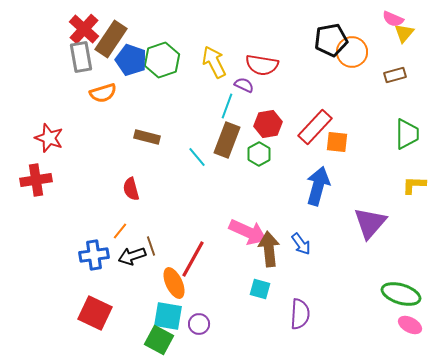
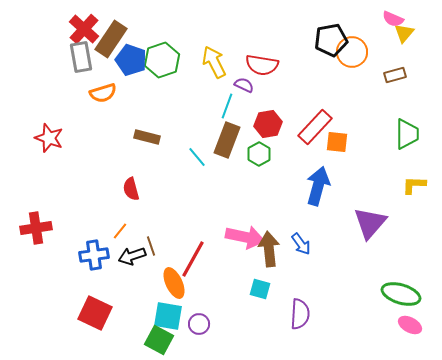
red cross at (36, 180): moved 48 px down
pink arrow at (248, 232): moved 3 px left, 5 px down; rotated 12 degrees counterclockwise
